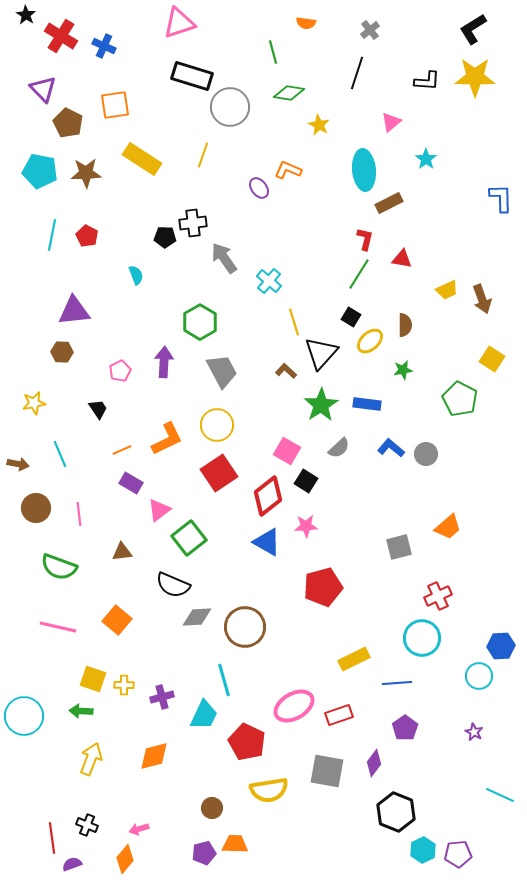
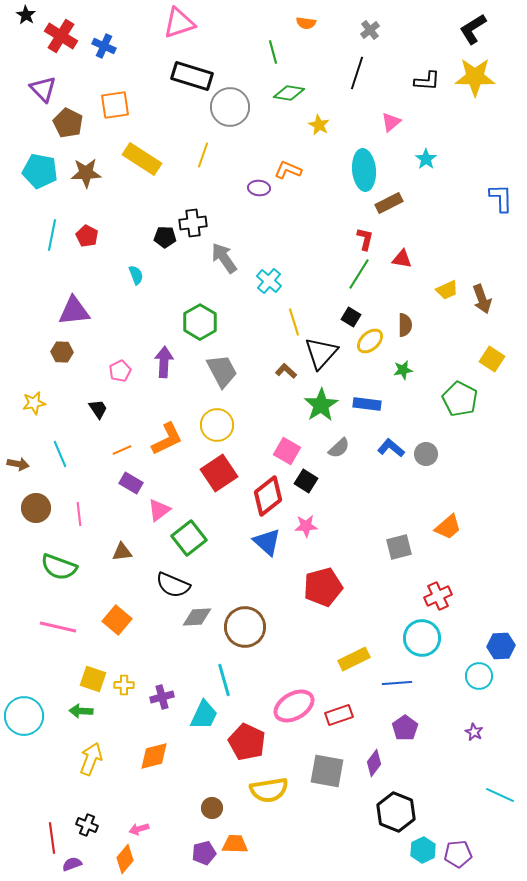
purple ellipse at (259, 188): rotated 50 degrees counterclockwise
blue triangle at (267, 542): rotated 12 degrees clockwise
